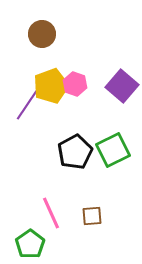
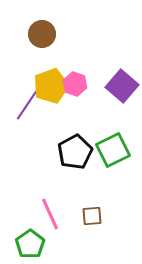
pink line: moved 1 px left, 1 px down
